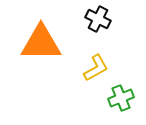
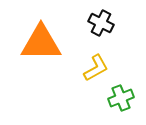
black cross: moved 3 px right, 4 px down
